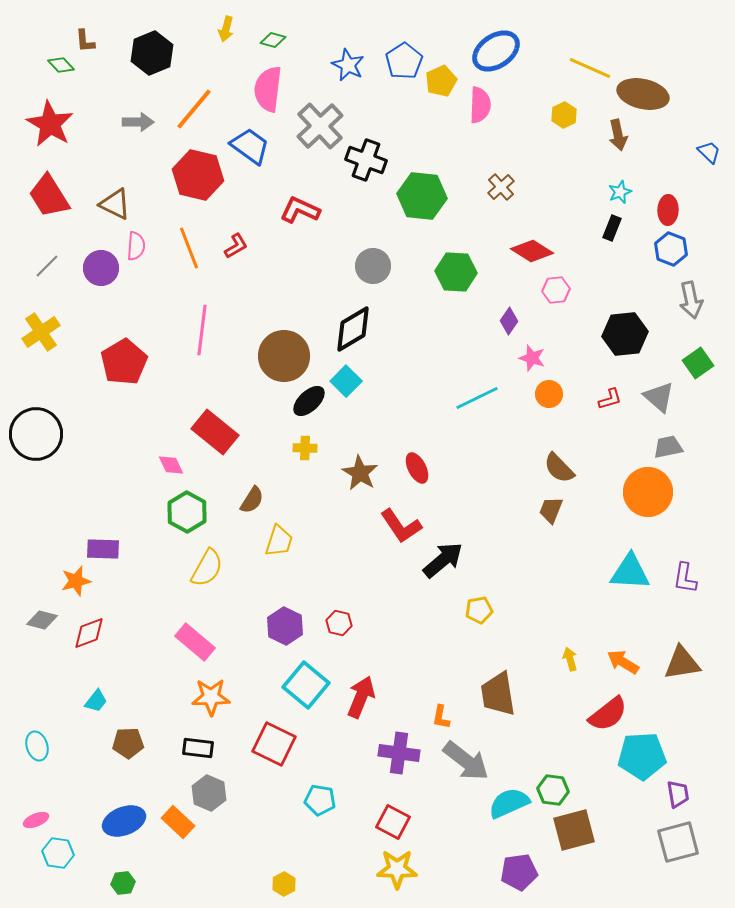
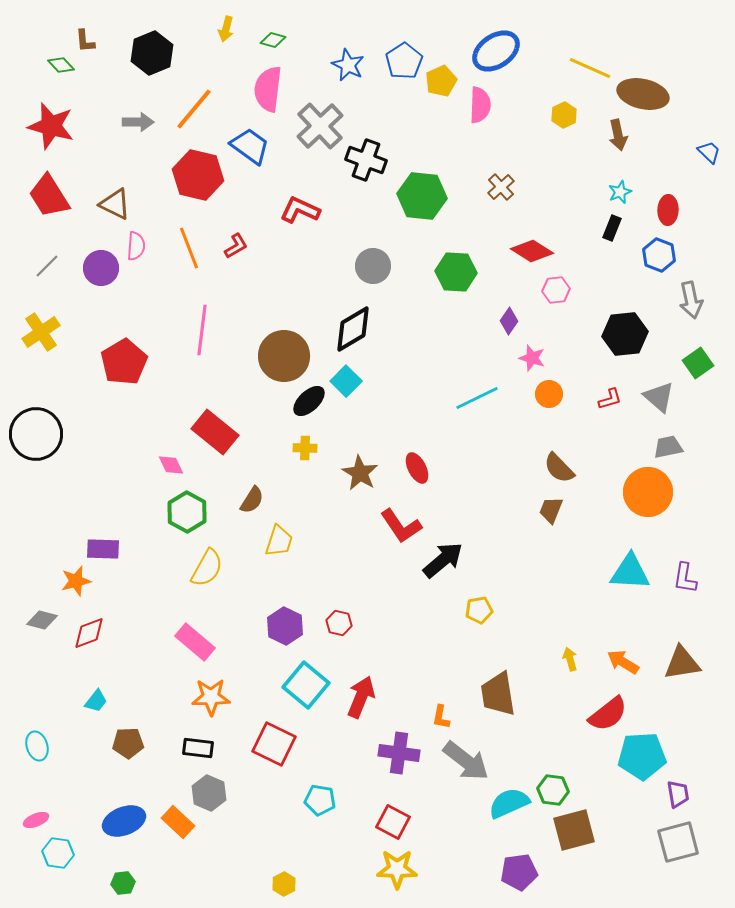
red star at (50, 124): moved 1 px right, 2 px down; rotated 15 degrees counterclockwise
blue hexagon at (671, 249): moved 12 px left, 6 px down
